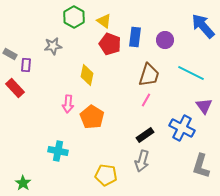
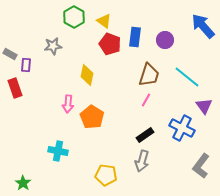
cyan line: moved 4 px left, 4 px down; rotated 12 degrees clockwise
red rectangle: rotated 24 degrees clockwise
gray L-shape: rotated 20 degrees clockwise
